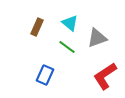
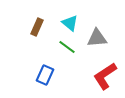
gray triangle: rotated 15 degrees clockwise
